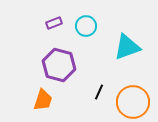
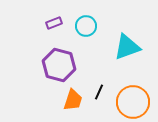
orange trapezoid: moved 30 px right
